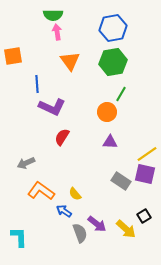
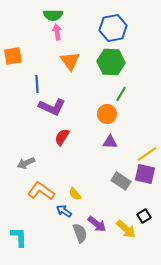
green hexagon: moved 2 px left; rotated 12 degrees clockwise
orange circle: moved 2 px down
